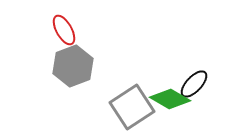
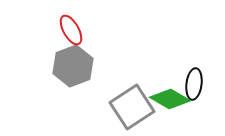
red ellipse: moved 7 px right
black ellipse: rotated 36 degrees counterclockwise
